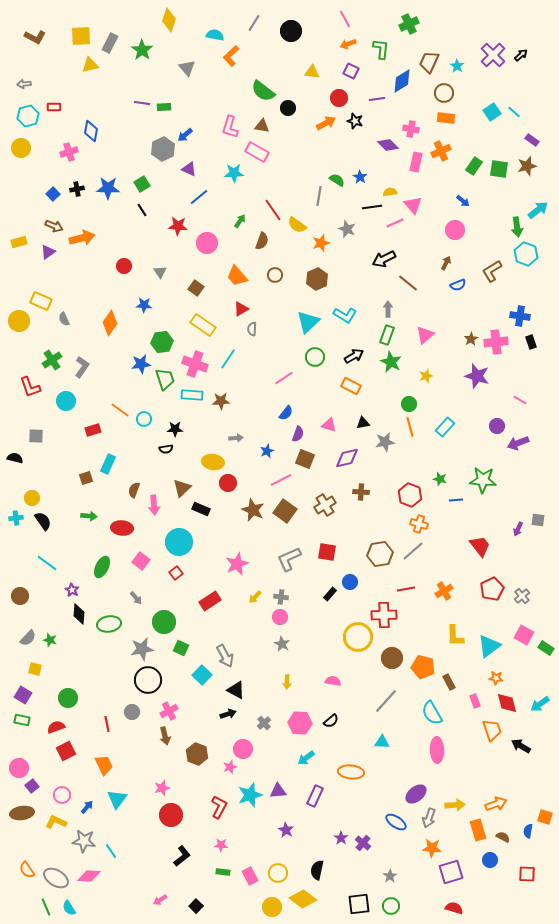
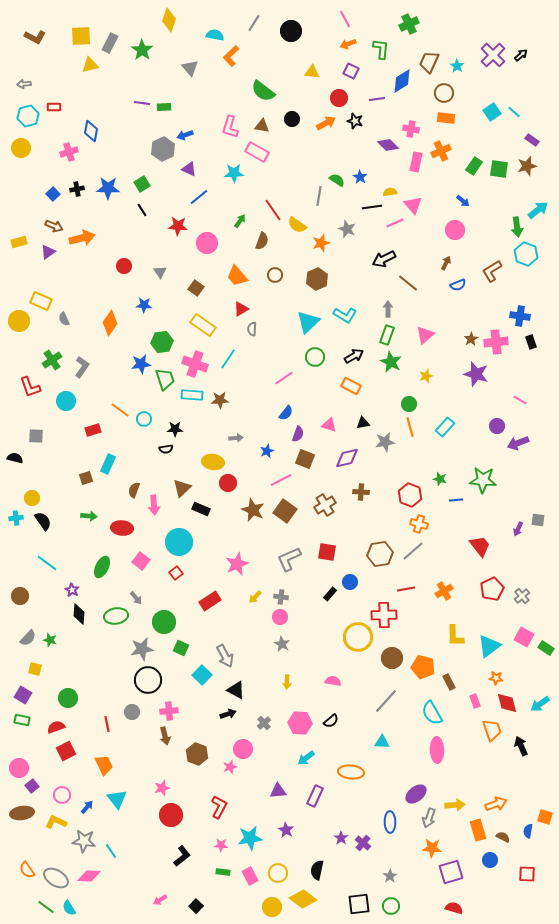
gray triangle at (187, 68): moved 3 px right
black circle at (288, 108): moved 4 px right, 11 px down
blue arrow at (185, 135): rotated 21 degrees clockwise
purple star at (477, 376): moved 1 px left, 2 px up
brown star at (221, 401): moved 1 px left, 1 px up
green ellipse at (109, 624): moved 7 px right, 8 px up
pink square at (524, 635): moved 2 px down
pink cross at (169, 711): rotated 24 degrees clockwise
black arrow at (521, 746): rotated 36 degrees clockwise
cyan star at (250, 795): moved 43 px down; rotated 10 degrees clockwise
cyan triangle at (117, 799): rotated 15 degrees counterclockwise
blue ellipse at (396, 822): moved 6 px left; rotated 55 degrees clockwise
green line at (46, 907): rotated 30 degrees counterclockwise
